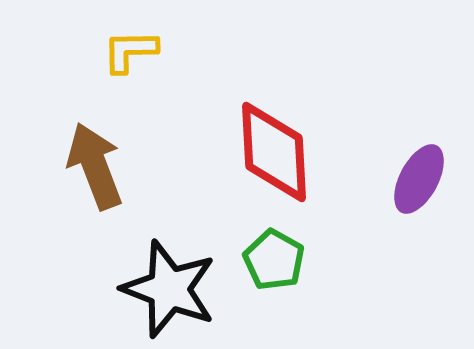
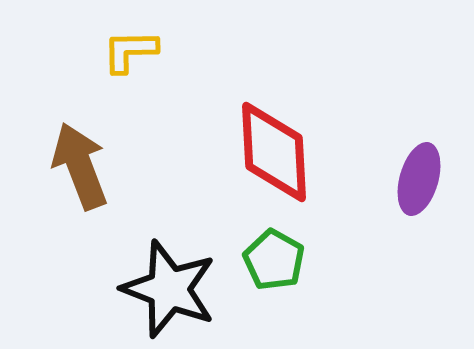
brown arrow: moved 15 px left
purple ellipse: rotated 12 degrees counterclockwise
